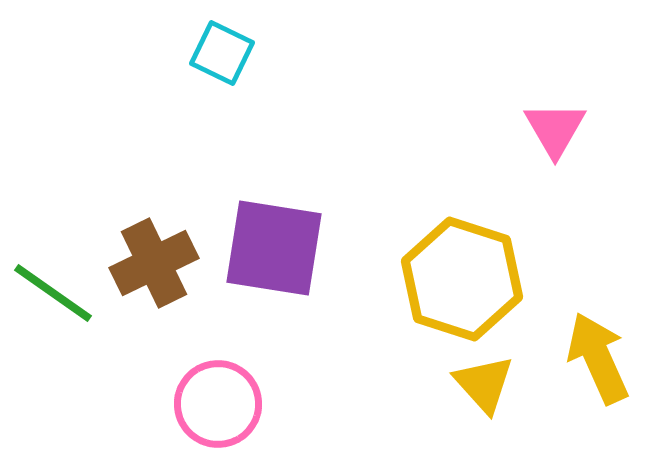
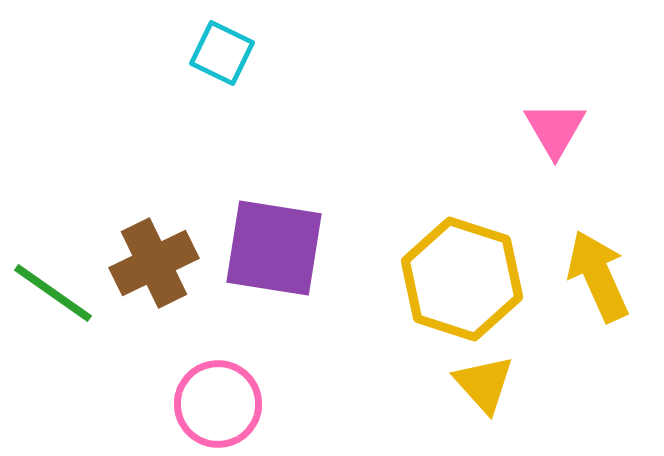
yellow arrow: moved 82 px up
